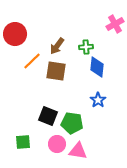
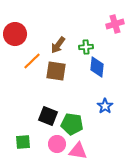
pink cross: rotated 12 degrees clockwise
brown arrow: moved 1 px right, 1 px up
blue star: moved 7 px right, 6 px down
green pentagon: moved 1 px down
